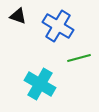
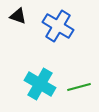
green line: moved 29 px down
